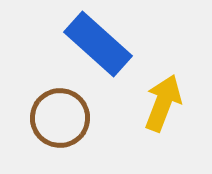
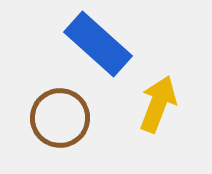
yellow arrow: moved 5 px left, 1 px down
